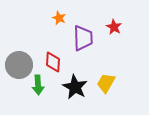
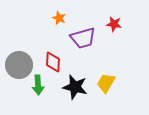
red star: moved 3 px up; rotated 21 degrees counterclockwise
purple trapezoid: rotated 76 degrees clockwise
black star: rotated 15 degrees counterclockwise
